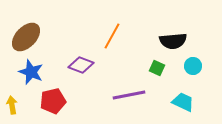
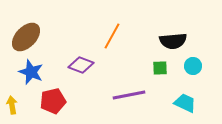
green square: moved 3 px right; rotated 28 degrees counterclockwise
cyan trapezoid: moved 2 px right, 1 px down
